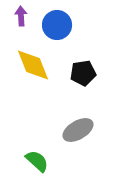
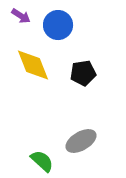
purple arrow: rotated 126 degrees clockwise
blue circle: moved 1 px right
gray ellipse: moved 3 px right, 11 px down
green semicircle: moved 5 px right
